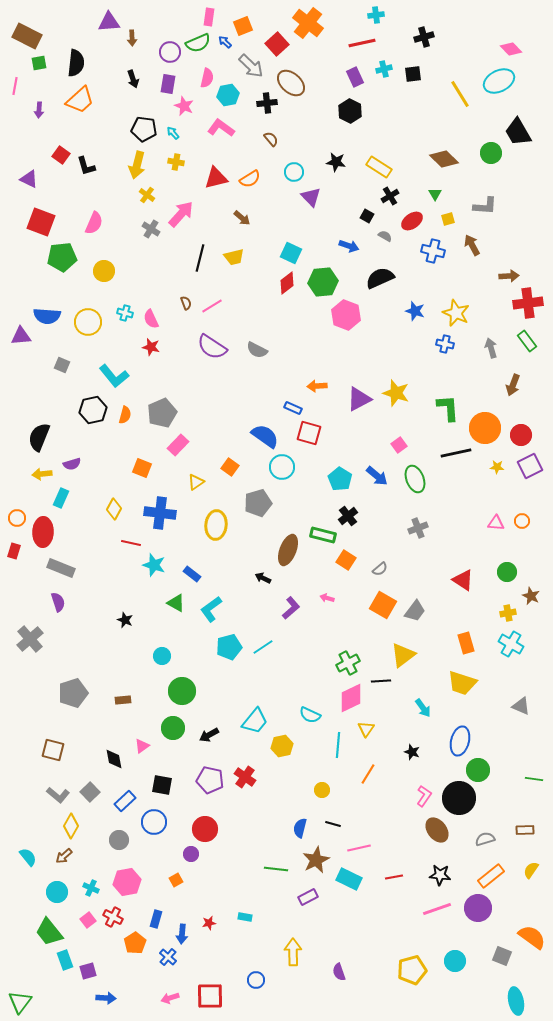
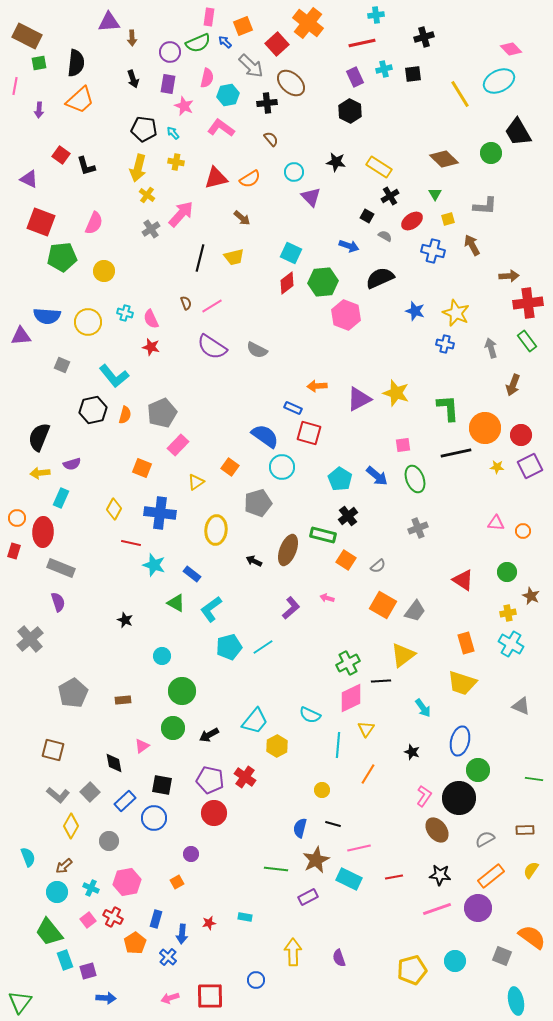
yellow arrow at (137, 165): moved 1 px right, 3 px down
gray cross at (151, 229): rotated 24 degrees clockwise
pink square at (399, 445): moved 4 px right; rotated 28 degrees clockwise
yellow arrow at (42, 474): moved 2 px left, 1 px up
orange circle at (522, 521): moved 1 px right, 10 px down
yellow ellipse at (216, 525): moved 5 px down
gray semicircle at (380, 569): moved 2 px left, 3 px up
black arrow at (263, 578): moved 9 px left, 17 px up
gray pentagon at (73, 693): rotated 12 degrees counterclockwise
yellow hexagon at (282, 746): moved 5 px left; rotated 15 degrees counterclockwise
black diamond at (114, 759): moved 4 px down
blue circle at (154, 822): moved 4 px up
red circle at (205, 829): moved 9 px right, 16 px up
gray semicircle at (485, 839): rotated 12 degrees counterclockwise
gray circle at (119, 840): moved 10 px left, 1 px down
brown arrow at (64, 856): moved 10 px down
cyan semicircle at (28, 857): rotated 18 degrees clockwise
orange square at (176, 880): moved 1 px right, 2 px down
purple semicircle at (339, 972): moved 14 px up
